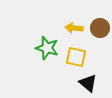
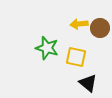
yellow arrow: moved 5 px right, 4 px up; rotated 12 degrees counterclockwise
